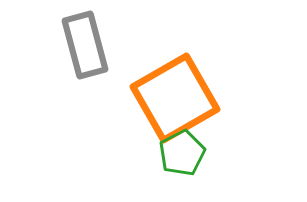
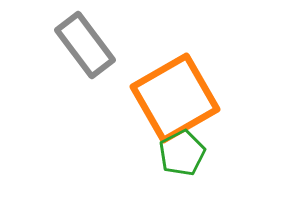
gray rectangle: rotated 22 degrees counterclockwise
